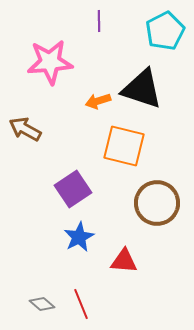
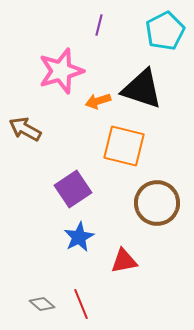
purple line: moved 4 px down; rotated 15 degrees clockwise
pink star: moved 11 px right, 9 px down; rotated 12 degrees counterclockwise
red triangle: rotated 16 degrees counterclockwise
